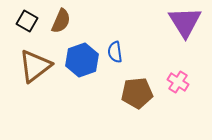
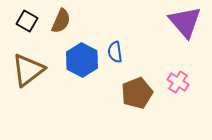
purple triangle: rotated 9 degrees counterclockwise
blue hexagon: rotated 12 degrees counterclockwise
brown triangle: moved 7 px left, 4 px down
brown pentagon: rotated 16 degrees counterclockwise
